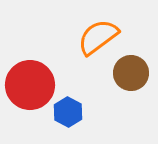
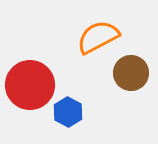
orange semicircle: rotated 9 degrees clockwise
